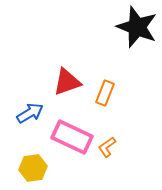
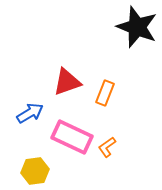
yellow hexagon: moved 2 px right, 3 px down
